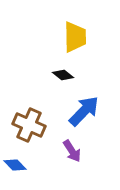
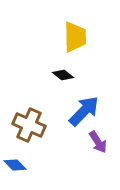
purple arrow: moved 26 px right, 9 px up
